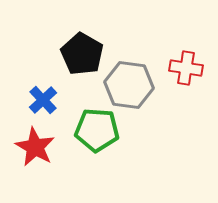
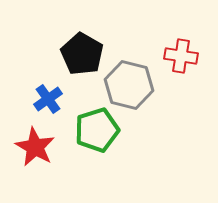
red cross: moved 5 px left, 12 px up
gray hexagon: rotated 6 degrees clockwise
blue cross: moved 5 px right, 1 px up; rotated 8 degrees clockwise
green pentagon: rotated 21 degrees counterclockwise
